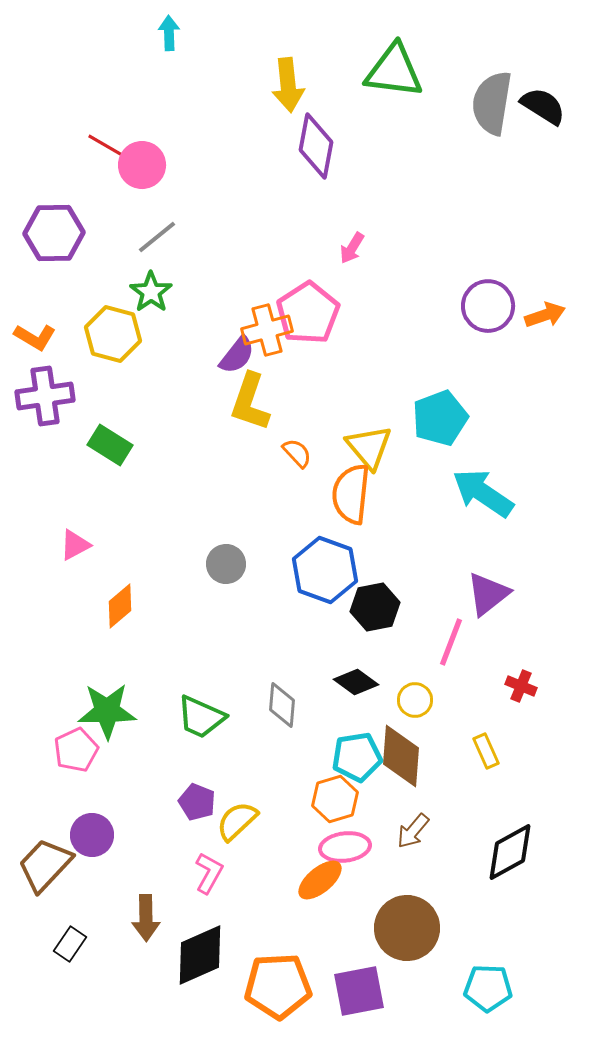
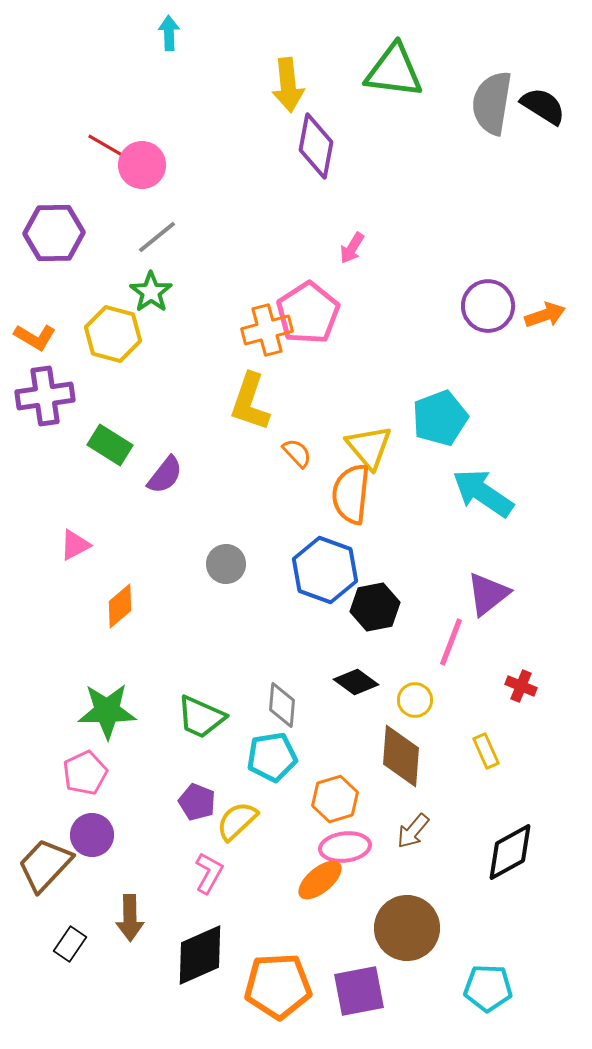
purple semicircle at (237, 355): moved 72 px left, 120 px down
pink pentagon at (76, 750): moved 9 px right, 23 px down
cyan pentagon at (357, 757): moved 85 px left
brown arrow at (146, 918): moved 16 px left
